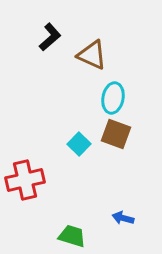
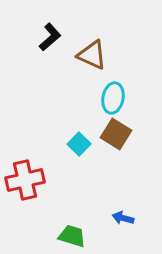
brown square: rotated 12 degrees clockwise
